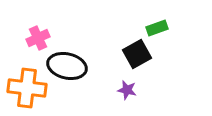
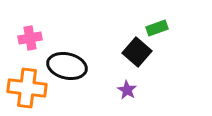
pink cross: moved 8 px left; rotated 15 degrees clockwise
black square: moved 2 px up; rotated 20 degrees counterclockwise
purple star: rotated 18 degrees clockwise
